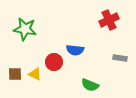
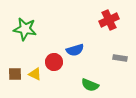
blue semicircle: rotated 24 degrees counterclockwise
